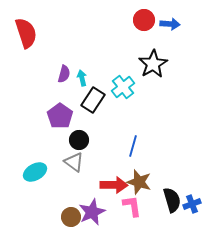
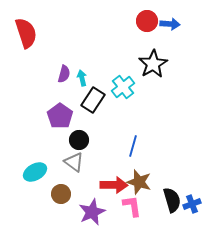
red circle: moved 3 px right, 1 px down
brown circle: moved 10 px left, 23 px up
